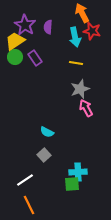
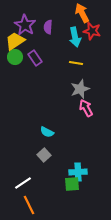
white line: moved 2 px left, 3 px down
